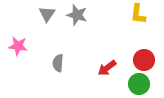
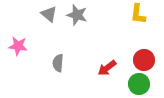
gray triangle: moved 2 px right; rotated 24 degrees counterclockwise
